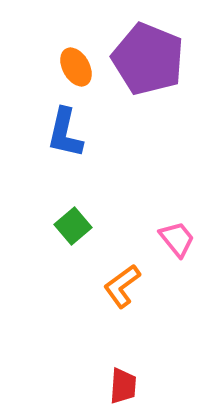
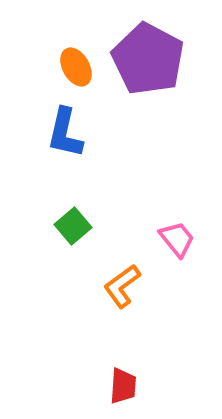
purple pentagon: rotated 6 degrees clockwise
